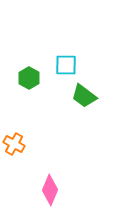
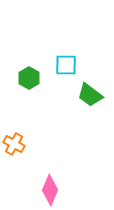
green trapezoid: moved 6 px right, 1 px up
